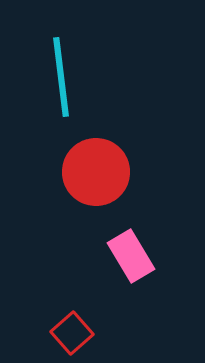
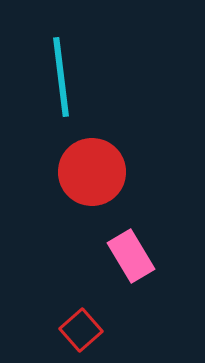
red circle: moved 4 px left
red square: moved 9 px right, 3 px up
